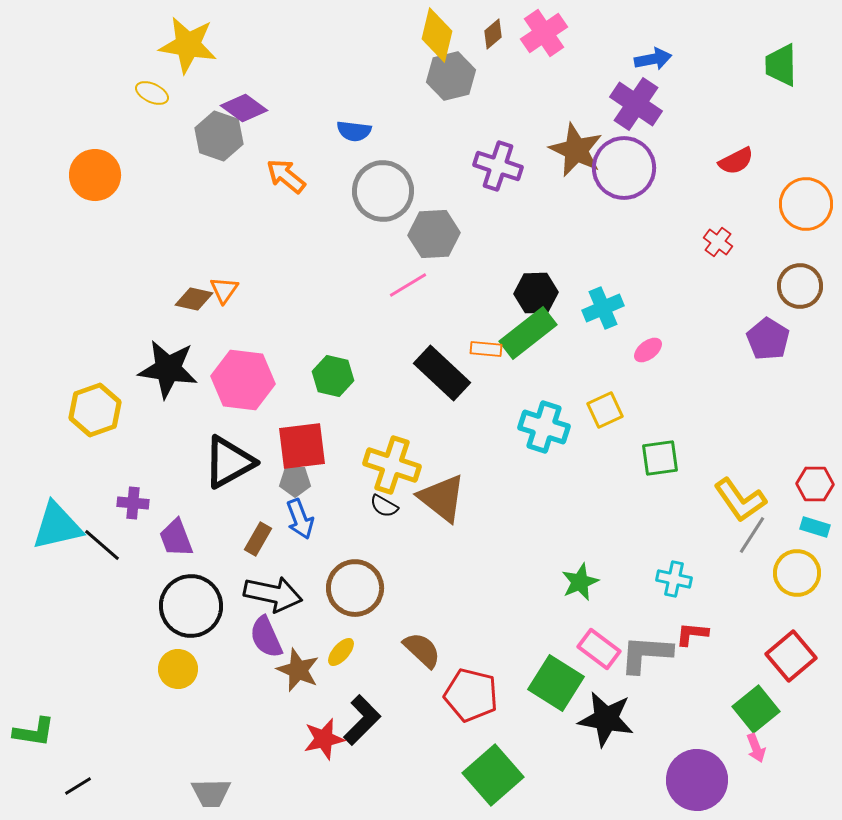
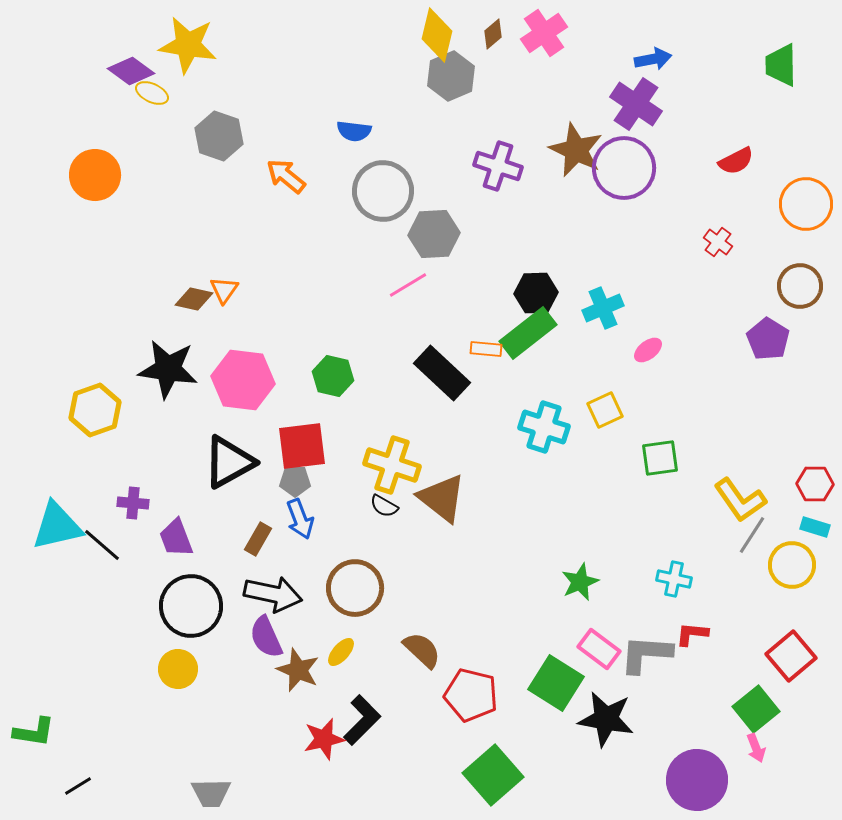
gray hexagon at (451, 76): rotated 9 degrees counterclockwise
purple diamond at (244, 108): moved 113 px left, 37 px up
yellow circle at (797, 573): moved 5 px left, 8 px up
